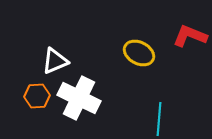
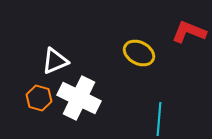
red L-shape: moved 1 px left, 4 px up
orange hexagon: moved 2 px right, 2 px down; rotated 20 degrees clockwise
